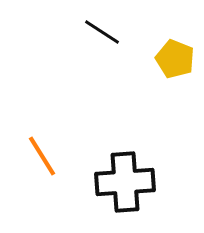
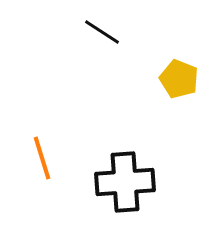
yellow pentagon: moved 4 px right, 20 px down
orange line: moved 2 px down; rotated 15 degrees clockwise
